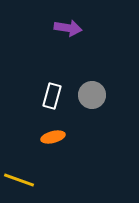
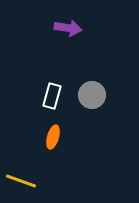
orange ellipse: rotated 60 degrees counterclockwise
yellow line: moved 2 px right, 1 px down
